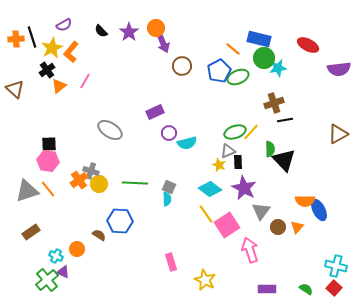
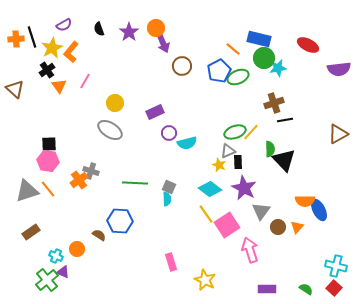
black semicircle at (101, 31): moved 2 px left, 2 px up; rotated 24 degrees clockwise
orange triangle at (59, 86): rotated 28 degrees counterclockwise
yellow circle at (99, 184): moved 16 px right, 81 px up
